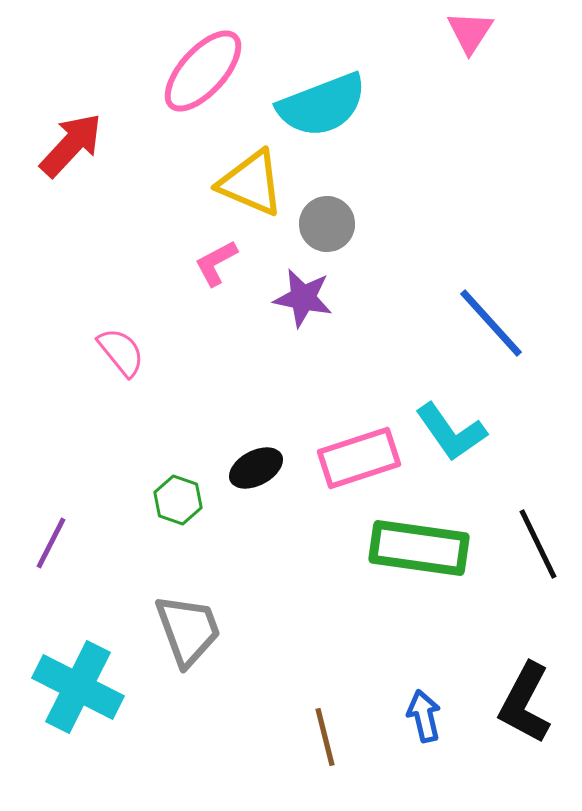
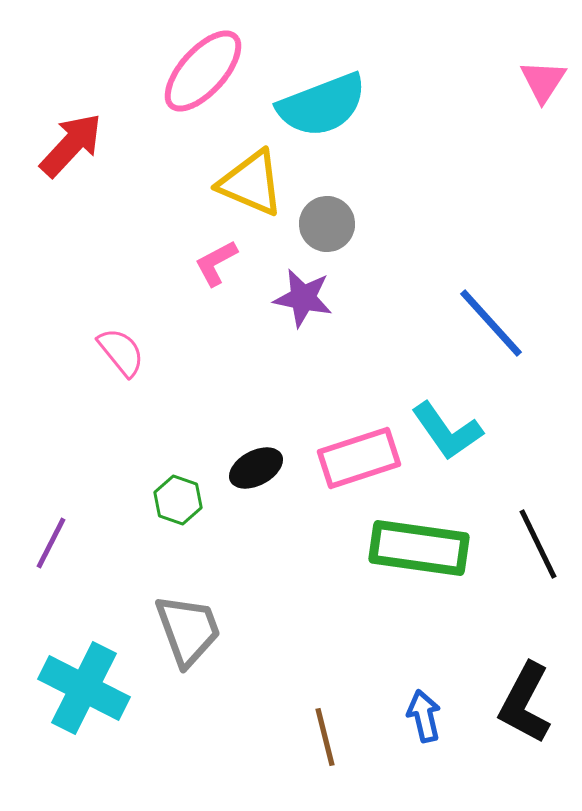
pink triangle: moved 73 px right, 49 px down
cyan L-shape: moved 4 px left, 1 px up
cyan cross: moved 6 px right, 1 px down
